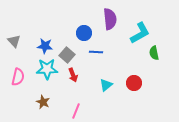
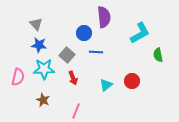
purple semicircle: moved 6 px left, 2 px up
gray triangle: moved 22 px right, 17 px up
blue star: moved 6 px left, 1 px up
green semicircle: moved 4 px right, 2 px down
cyan star: moved 3 px left
red arrow: moved 3 px down
red circle: moved 2 px left, 2 px up
brown star: moved 2 px up
